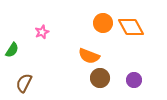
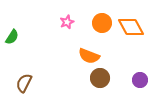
orange circle: moved 1 px left
pink star: moved 25 px right, 10 px up
green semicircle: moved 13 px up
purple circle: moved 6 px right
